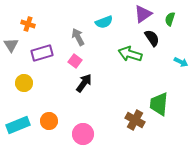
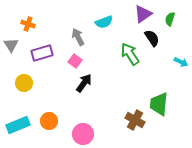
green arrow: rotated 40 degrees clockwise
